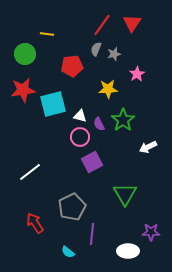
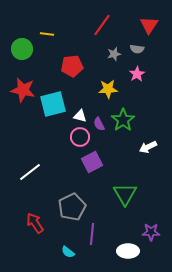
red triangle: moved 17 px right, 2 px down
gray semicircle: moved 41 px right; rotated 104 degrees counterclockwise
green circle: moved 3 px left, 5 px up
red star: rotated 20 degrees clockwise
